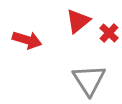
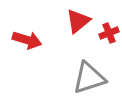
red cross: rotated 24 degrees clockwise
gray triangle: moved 2 px up; rotated 45 degrees clockwise
